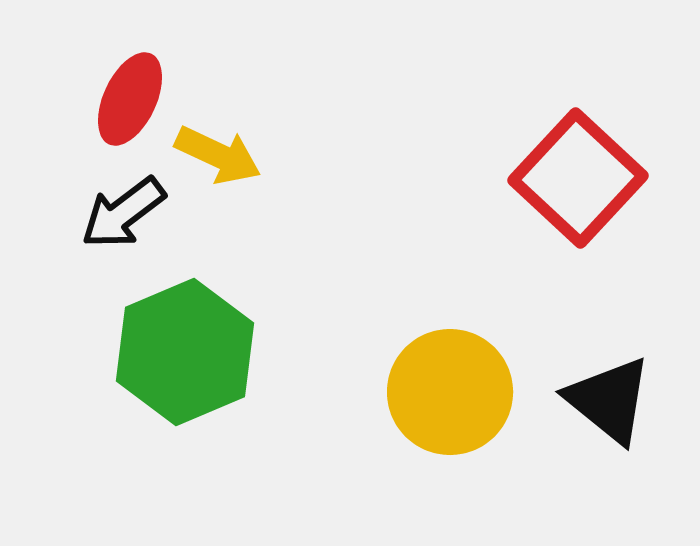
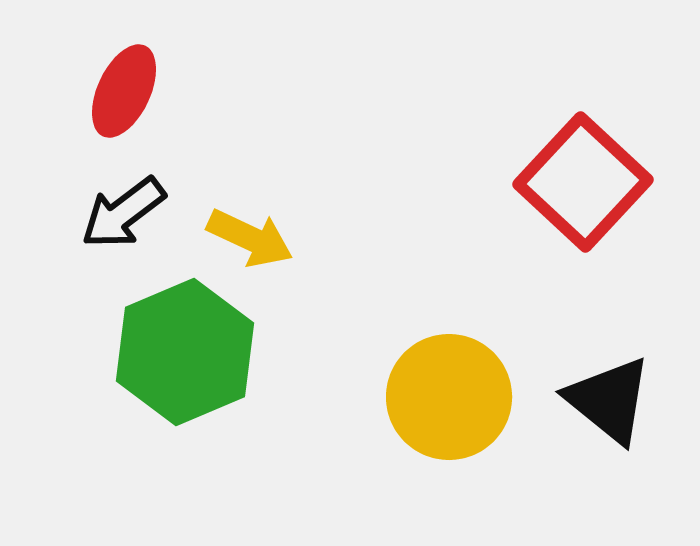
red ellipse: moved 6 px left, 8 px up
yellow arrow: moved 32 px right, 83 px down
red square: moved 5 px right, 4 px down
yellow circle: moved 1 px left, 5 px down
